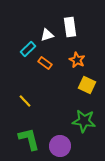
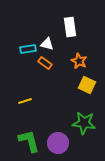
white triangle: moved 9 px down; rotated 32 degrees clockwise
cyan rectangle: rotated 35 degrees clockwise
orange star: moved 2 px right, 1 px down
yellow line: rotated 64 degrees counterclockwise
green star: moved 2 px down
green L-shape: moved 2 px down
purple circle: moved 2 px left, 3 px up
